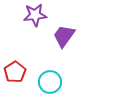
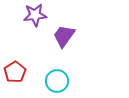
cyan circle: moved 7 px right, 1 px up
